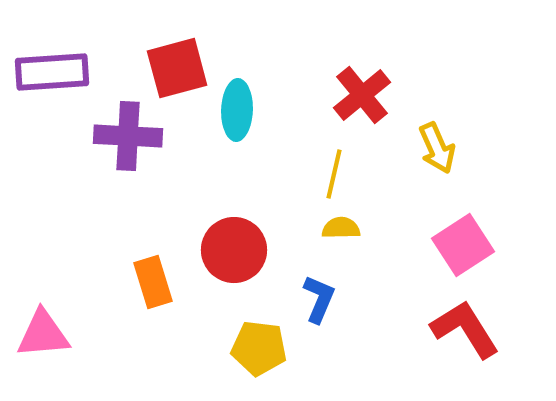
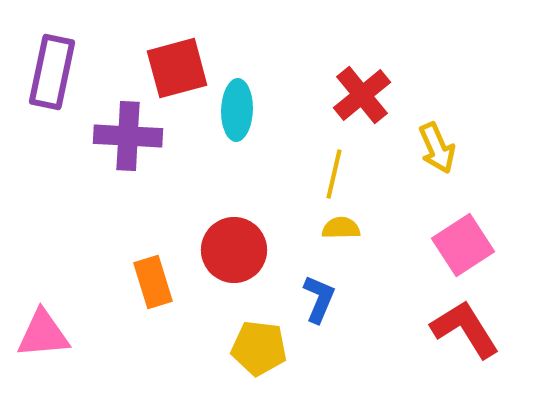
purple rectangle: rotated 74 degrees counterclockwise
